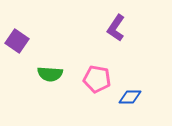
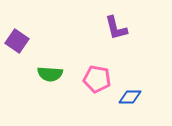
purple L-shape: rotated 48 degrees counterclockwise
